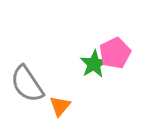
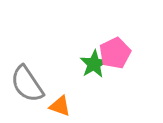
orange triangle: rotated 50 degrees counterclockwise
